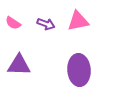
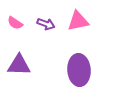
pink semicircle: moved 2 px right
